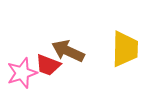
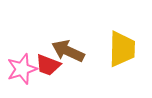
yellow trapezoid: moved 3 px left
pink star: moved 4 px up
